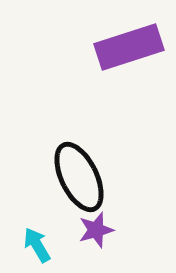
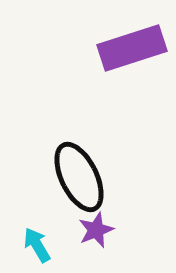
purple rectangle: moved 3 px right, 1 px down
purple star: rotated 6 degrees counterclockwise
